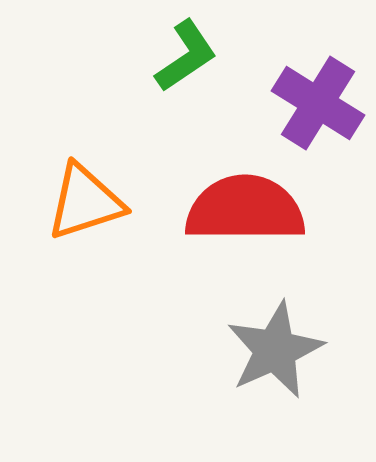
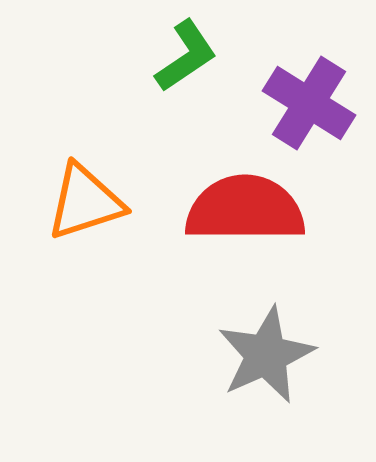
purple cross: moved 9 px left
gray star: moved 9 px left, 5 px down
